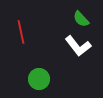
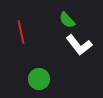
green semicircle: moved 14 px left, 1 px down
white L-shape: moved 1 px right, 1 px up
